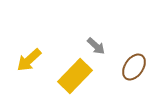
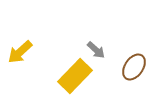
gray arrow: moved 4 px down
yellow arrow: moved 9 px left, 8 px up
